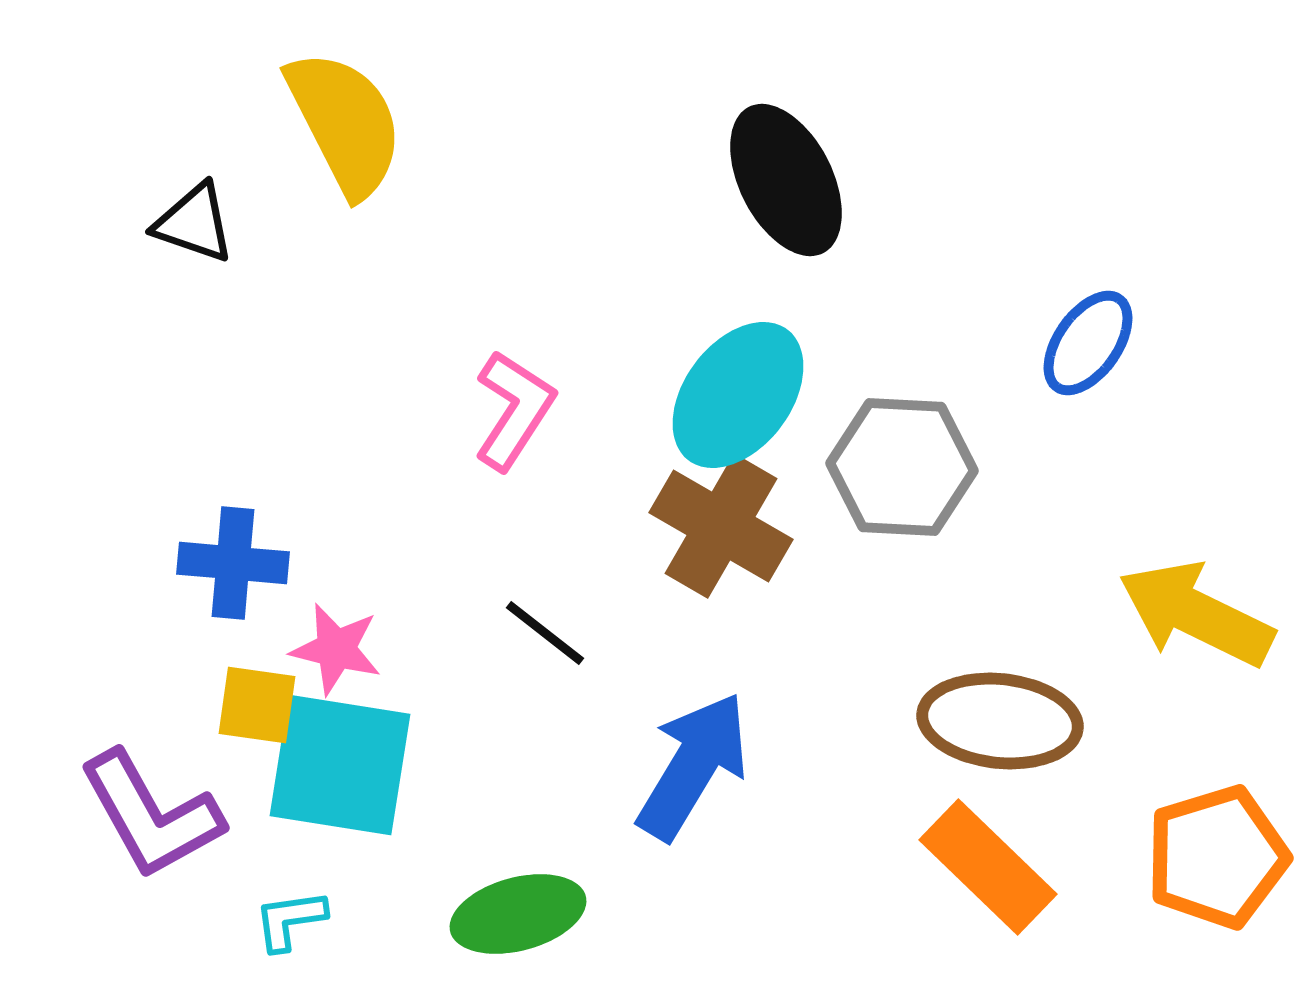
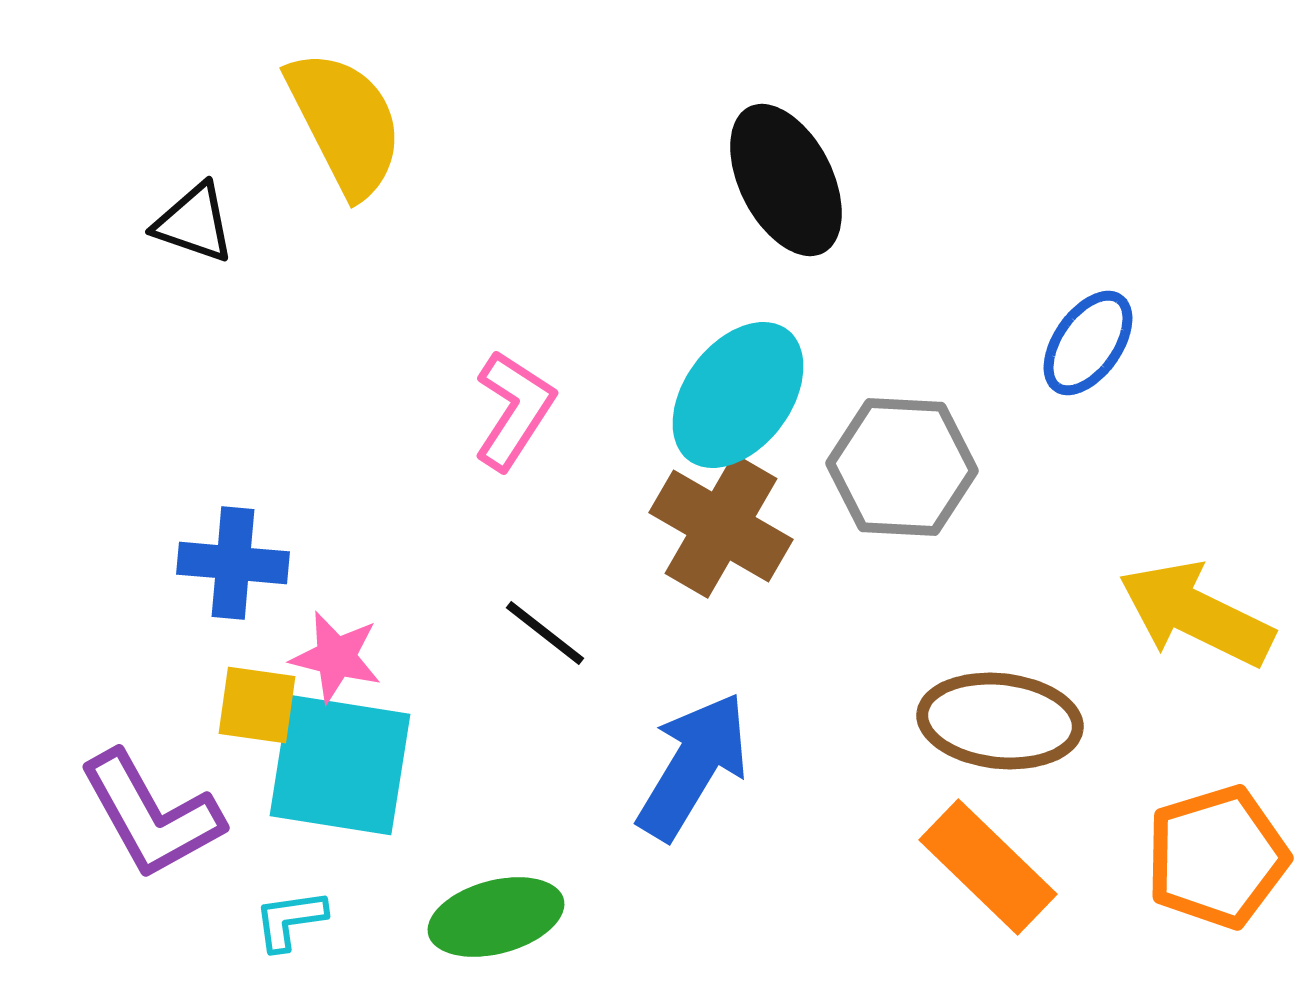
pink star: moved 8 px down
green ellipse: moved 22 px left, 3 px down
